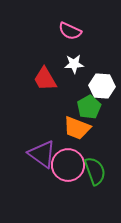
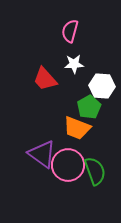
pink semicircle: rotated 80 degrees clockwise
red trapezoid: rotated 12 degrees counterclockwise
